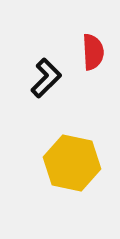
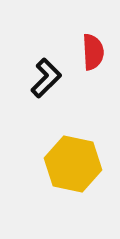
yellow hexagon: moved 1 px right, 1 px down
